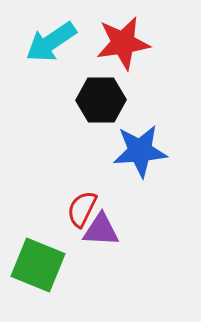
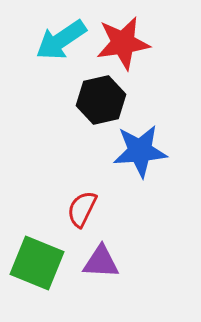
cyan arrow: moved 10 px right, 2 px up
black hexagon: rotated 12 degrees counterclockwise
purple triangle: moved 32 px down
green square: moved 1 px left, 2 px up
